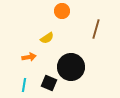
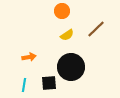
brown line: rotated 30 degrees clockwise
yellow semicircle: moved 20 px right, 3 px up
black square: rotated 28 degrees counterclockwise
